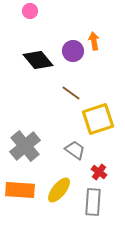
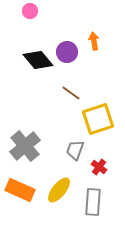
purple circle: moved 6 px left, 1 px down
gray trapezoid: rotated 105 degrees counterclockwise
red cross: moved 5 px up
orange rectangle: rotated 20 degrees clockwise
